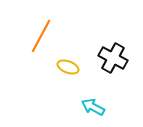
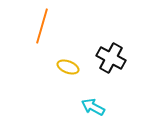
orange line: moved 1 px right, 10 px up; rotated 12 degrees counterclockwise
black cross: moved 2 px left
